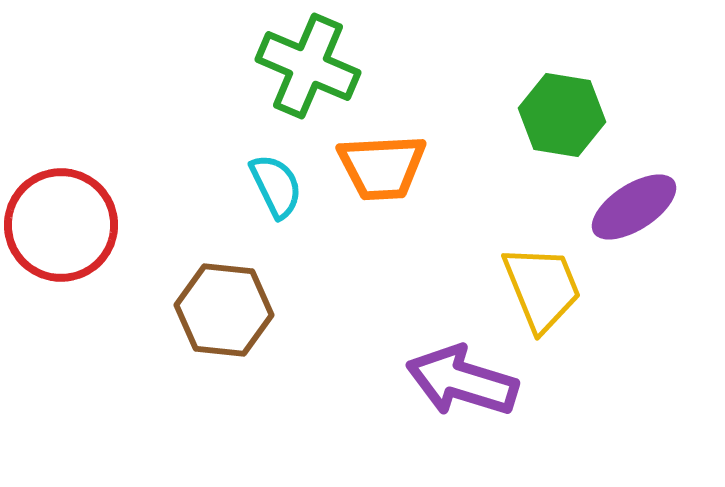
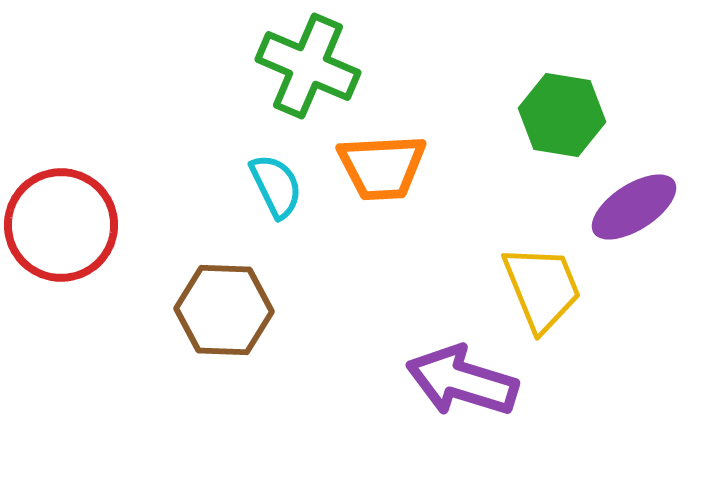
brown hexagon: rotated 4 degrees counterclockwise
